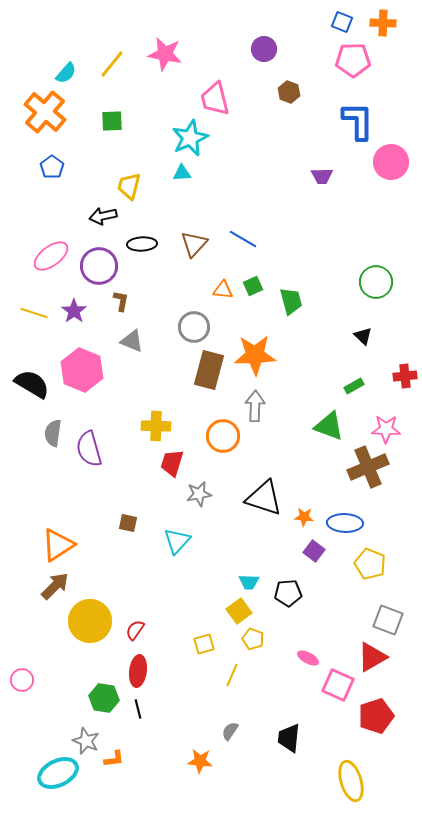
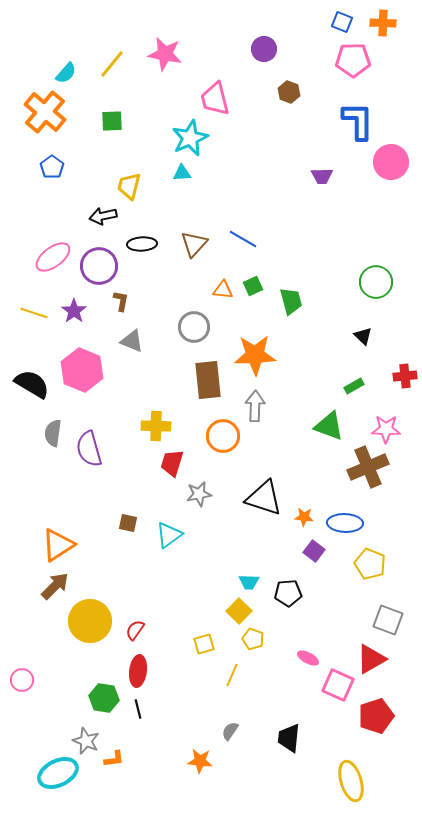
pink ellipse at (51, 256): moved 2 px right, 1 px down
brown rectangle at (209, 370): moved 1 px left, 10 px down; rotated 21 degrees counterclockwise
cyan triangle at (177, 541): moved 8 px left, 6 px up; rotated 12 degrees clockwise
yellow square at (239, 611): rotated 10 degrees counterclockwise
red triangle at (372, 657): moved 1 px left, 2 px down
